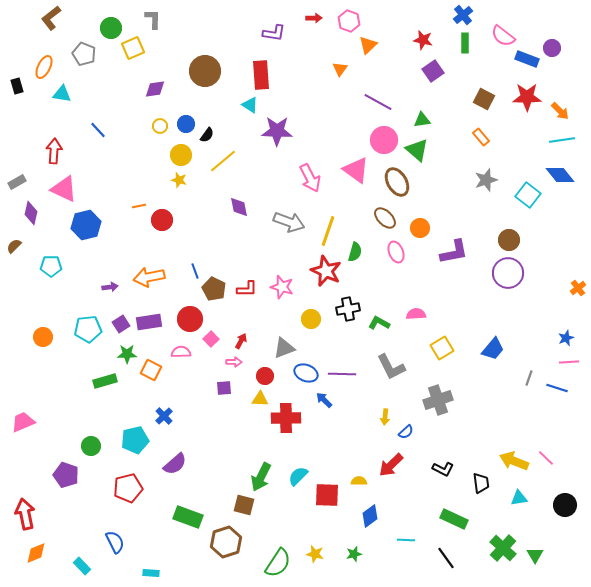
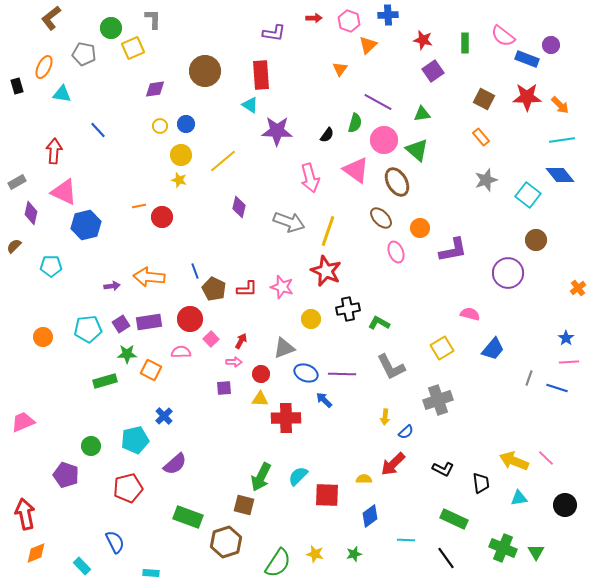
blue cross at (463, 15): moved 75 px left; rotated 36 degrees clockwise
purple circle at (552, 48): moved 1 px left, 3 px up
gray pentagon at (84, 54): rotated 10 degrees counterclockwise
orange arrow at (560, 111): moved 6 px up
green triangle at (422, 120): moved 6 px up
black semicircle at (207, 135): moved 120 px right
pink arrow at (310, 178): rotated 12 degrees clockwise
pink triangle at (64, 189): moved 3 px down
purple diamond at (239, 207): rotated 25 degrees clockwise
brown ellipse at (385, 218): moved 4 px left
red circle at (162, 220): moved 3 px up
brown circle at (509, 240): moved 27 px right
green semicircle at (355, 252): moved 129 px up
purple L-shape at (454, 252): moved 1 px left, 2 px up
orange arrow at (149, 277): rotated 16 degrees clockwise
purple arrow at (110, 287): moved 2 px right, 1 px up
pink semicircle at (416, 314): moved 54 px right; rotated 18 degrees clockwise
blue star at (566, 338): rotated 14 degrees counterclockwise
red circle at (265, 376): moved 4 px left, 2 px up
red arrow at (391, 465): moved 2 px right, 1 px up
yellow semicircle at (359, 481): moved 5 px right, 2 px up
green cross at (503, 548): rotated 20 degrees counterclockwise
green triangle at (535, 555): moved 1 px right, 3 px up
